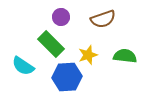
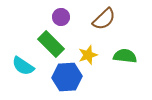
brown semicircle: moved 1 px right; rotated 25 degrees counterclockwise
